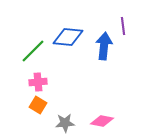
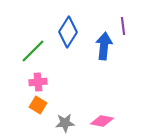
blue diamond: moved 5 px up; rotated 64 degrees counterclockwise
